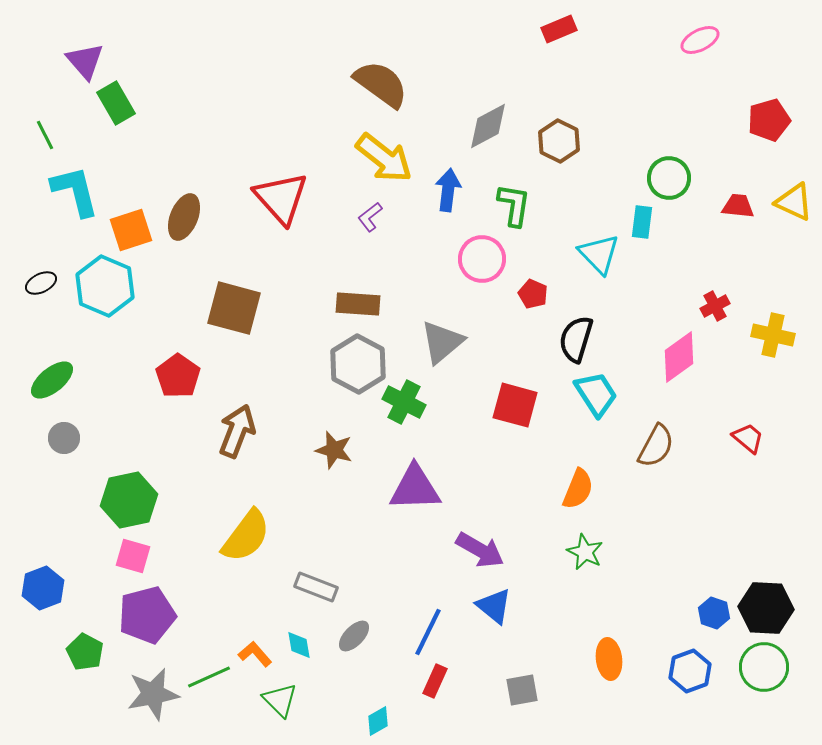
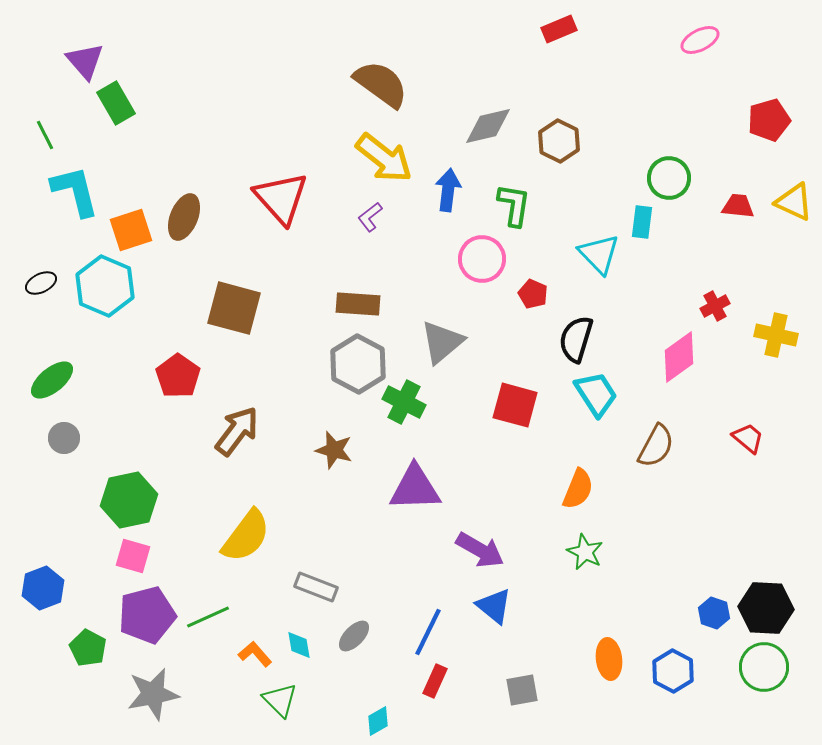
gray diamond at (488, 126): rotated 15 degrees clockwise
yellow cross at (773, 335): moved 3 px right
brown arrow at (237, 431): rotated 16 degrees clockwise
green pentagon at (85, 652): moved 3 px right, 4 px up
blue hexagon at (690, 671): moved 17 px left; rotated 12 degrees counterclockwise
green line at (209, 677): moved 1 px left, 60 px up
